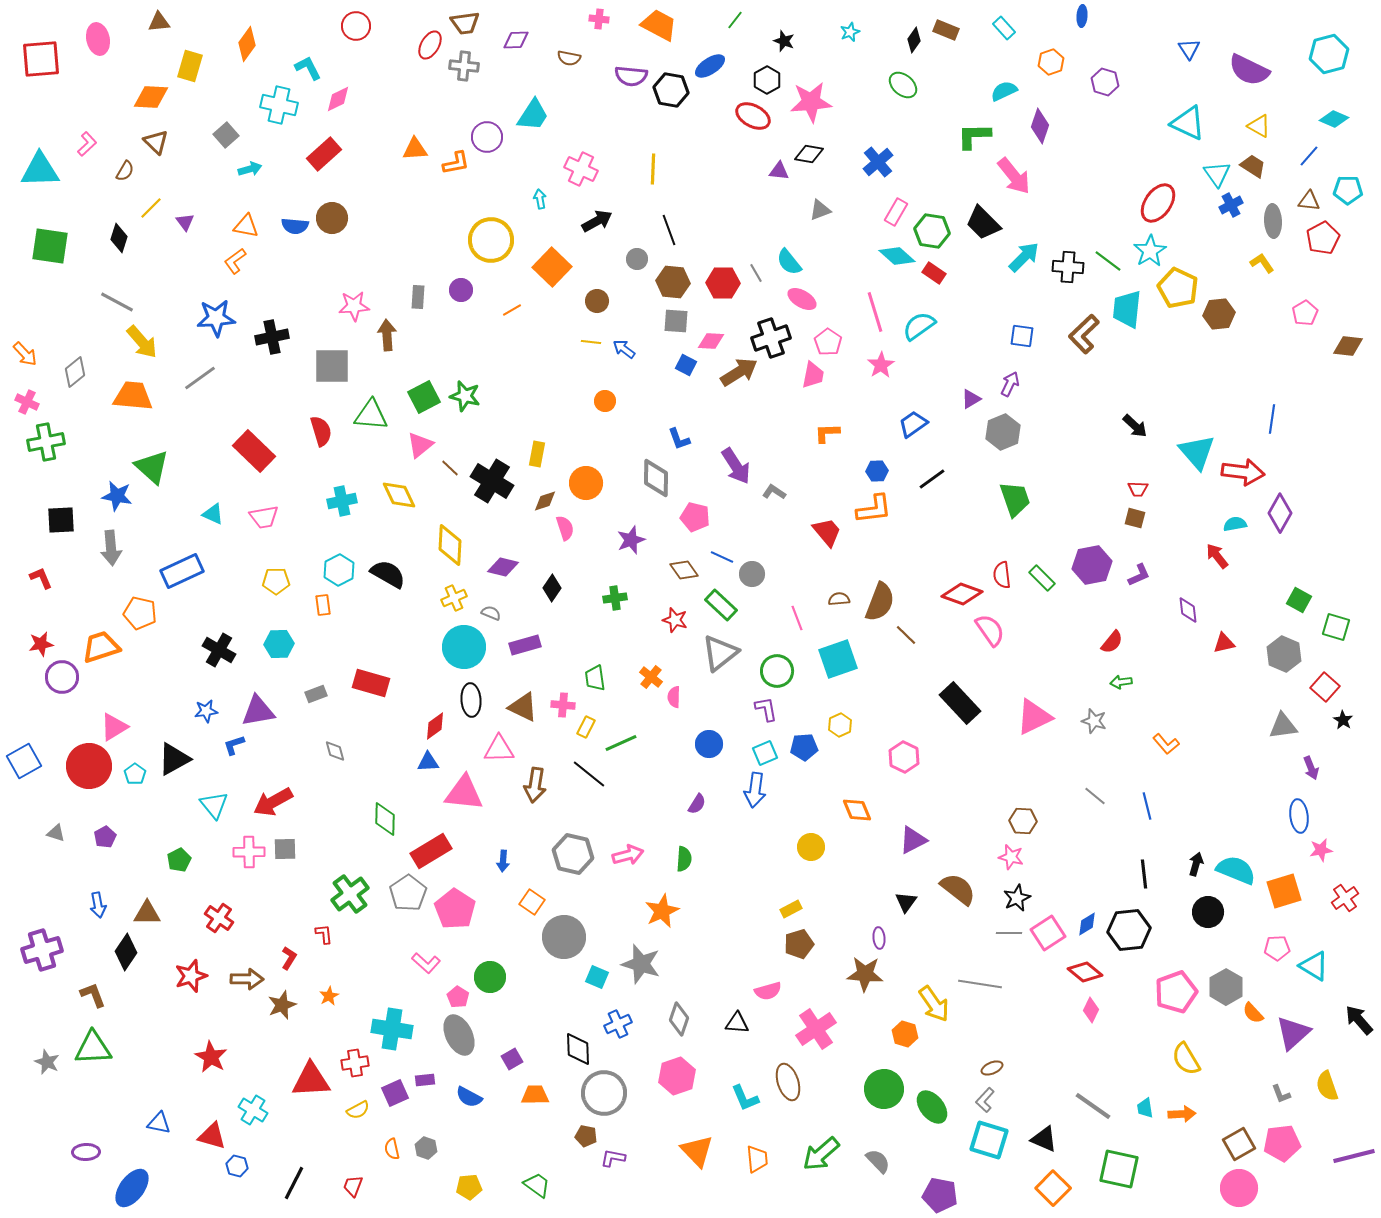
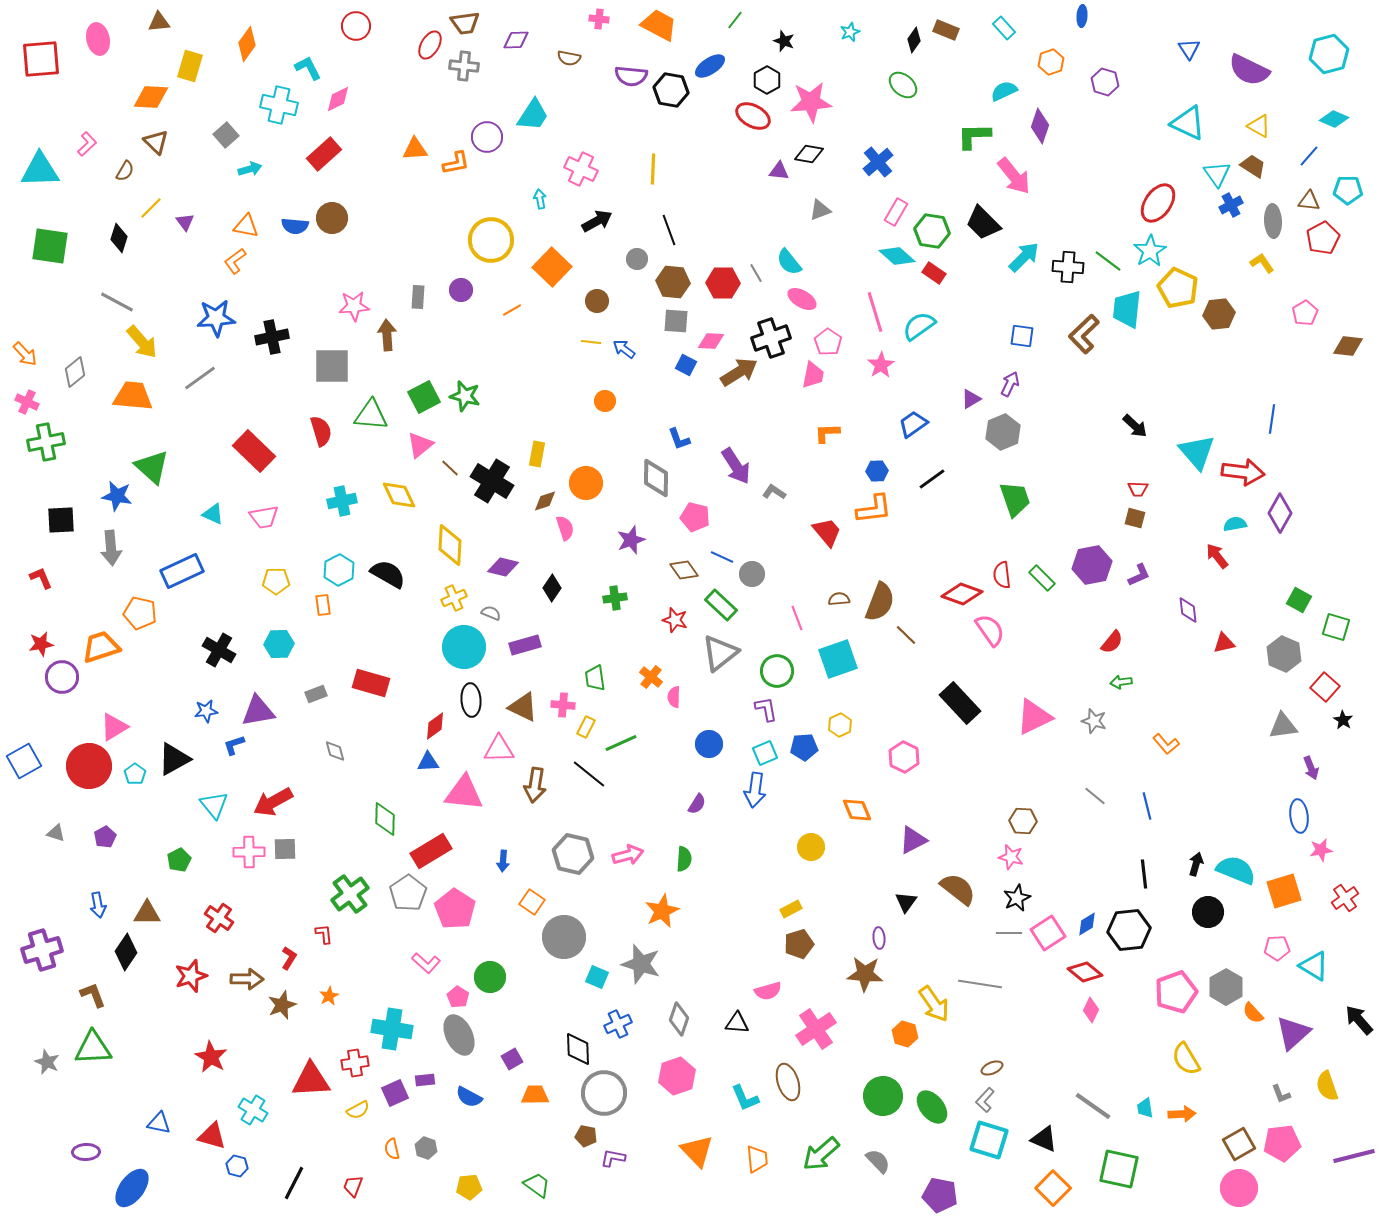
green circle at (884, 1089): moved 1 px left, 7 px down
